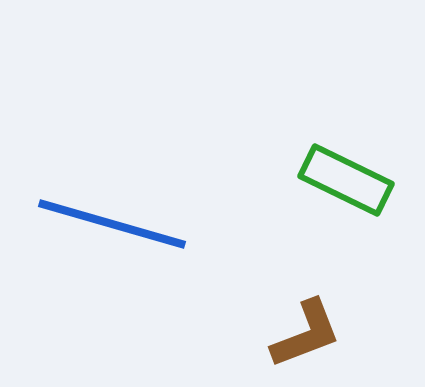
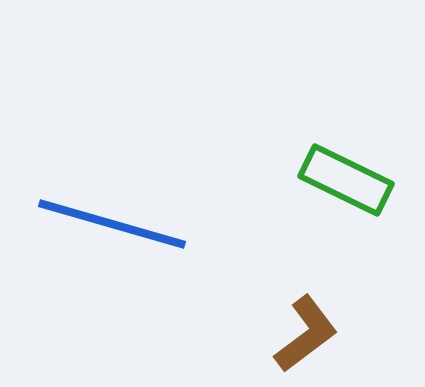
brown L-shape: rotated 16 degrees counterclockwise
